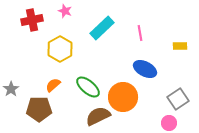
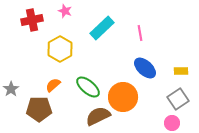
yellow rectangle: moved 1 px right, 25 px down
blue ellipse: moved 1 px up; rotated 15 degrees clockwise
pink circle: moved 3 px right
